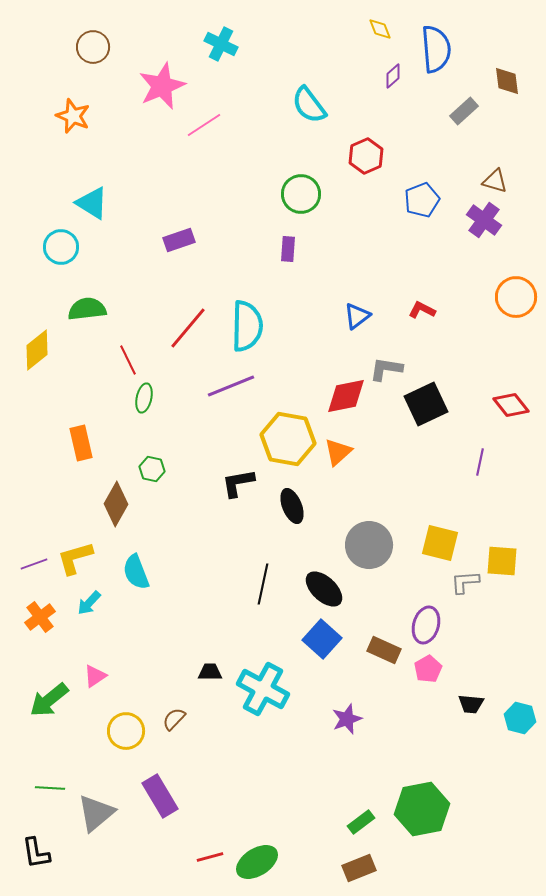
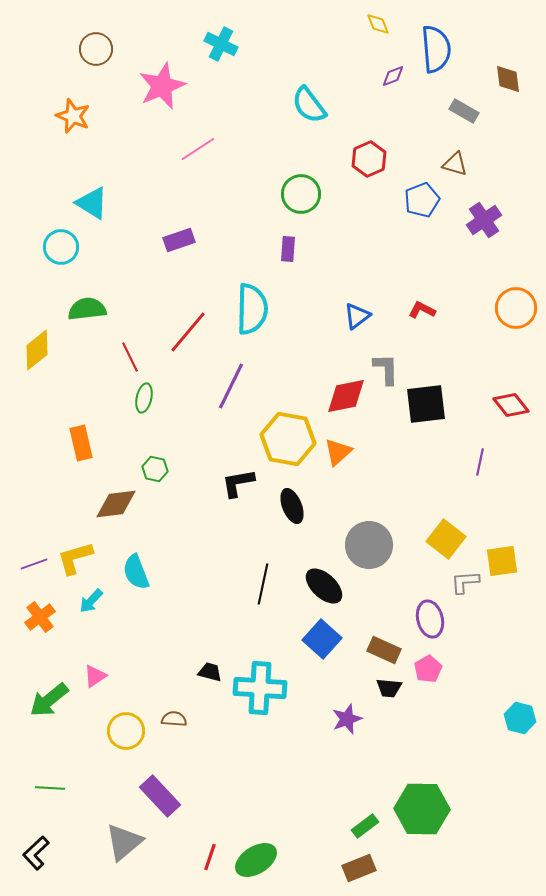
yellow diamond at (380, 29): moved 2 px left, 5 px up
brown circle at (93, 47): moved 3 px right, 2 px down
purple diamond at (393, 76): rotated 20 degrees clockwise
brown diamond at (507, 81): moved 1 px right, 2 px up
gray rectangle at (464, 111): rotated 72 degrees clockwise
pink line at (204, 125): moved 6 px left, 24 px down
red hexagon at (366, 156): moved 3 px right, 3 px down
brown triangle at (495, 181): moved 40 px left, 17 px up
purple cross at (484, 220): rotated 20 degrees clockwise
orange circle at (516, 297): moved 11 px down
cyan semicircle at (247, 326): moved 5 px right, 17 px up
red line at (188, 328): moved 4 px down
red line at (128, 360): moved 2 px right, 3 px up
gray L-shape at (386, 369): rotated 80 degrees clockwise
purple line at (231, 386): rotated 42 degrees counterclockwise
black square at (426, 404): rotated 18 degrees clockwise
green hexagon at (152, 469): moved 3 px right
brown diamond at (116, 504): rotated 54 degrees clockwise
yellow square at (440, 543): moved 6 px right, 4 px up; rotated 24 degrees clockwise
yellow square at (502, 561): rotated 12 degrees counterclockwise
black ellipse at (324, 589): moved 3 px up
cyan arrow at (89, 603): moved 2 px right, 2 px up
purple ellipse at (426, 625): moved 4 px right, 6 px up; rotated 30 degrees counterclockwise
black trapezoid at (210, 672): rotated 15 degrees clockwise
cyan cross at (263, 689): moved 3 px left, 1 px up; rotated 24 degrees counterclockwise
black trapezoid at (471, 704): moved 82 px left, 16 px up
brown semicircle at (174, 719): rotated 50 degrees clockwise
purple rectangle at (160, 796): rotated 12 degrees counterclockwise
green hexagon at (422, 809): rotated 12 degrees clockwise
gray triangle at (96, 813): moved 28 px right, 29 px down
green rectangle at (361, 822): moved 4 px right, 4 px down
black L-shape at (36, 853): rotated 56 degrees clockwise
red line at (210, 857): rotated 56 degrees counterclockwise
green ellipse at (257, 862): moved 1 px left, 2 px up
